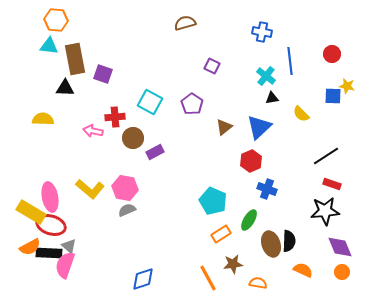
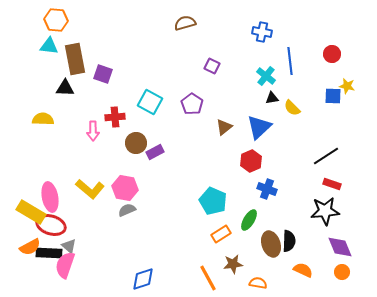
yellow semicircle at (301, 114): moved 9 px left, 6 px up
pink arrow at (93, 131): rotated 102 degrees counterclockwise
brown circle at (133, 138): moved 3 px right, 5 px down
